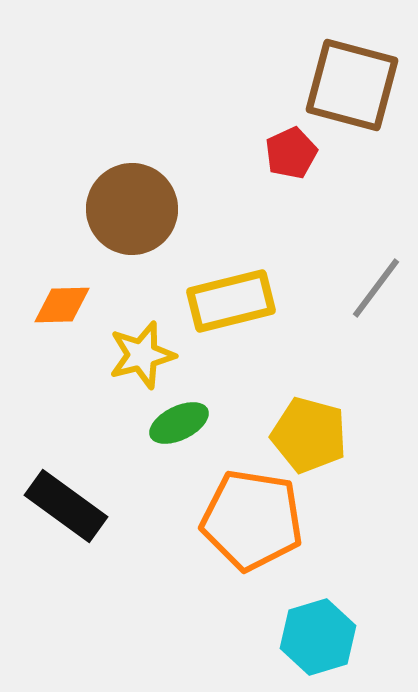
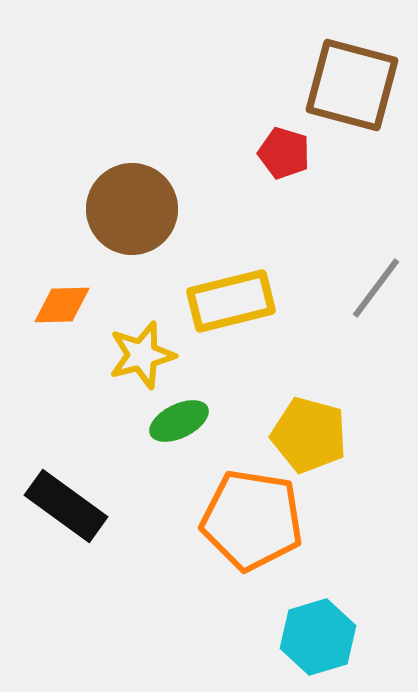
red pentagon: moved 7 px left; rotated 30 degrees counterclockwise
green ellipse: moved 2 px up
